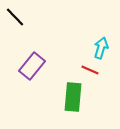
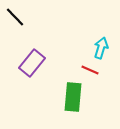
purple rectangle: moved 3 px up
